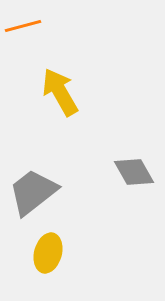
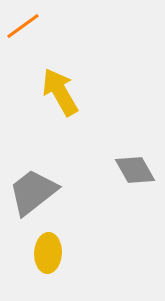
orange line: rotated 21 degrees counterclockwise
gray diamond: moved 1 px right, 2 px up
yellow ellipse: rotated 12 degrees counterclockwise
